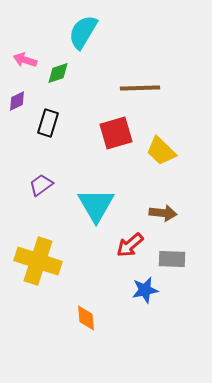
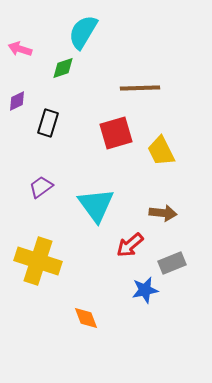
pink arrow: moved 5 px left, 11 px up
green diamond: moved 5 px right, 5 px up
yellow trapezoid: rotated 20 degrees clockwise
purple trapezoid: moved 2 px down
cyan triangle: rotated 6 degrees counterclockwise
gray rectangle: moved 4 px down; rotated 24 degrees counterclockwise
orange diamond: rotated 16 degrees counterclockwise
